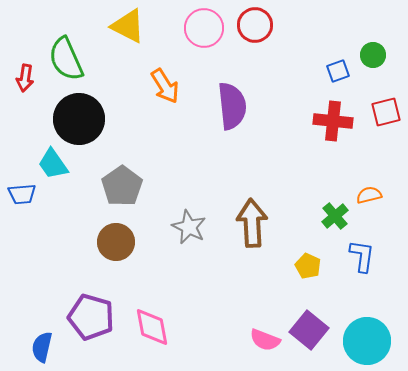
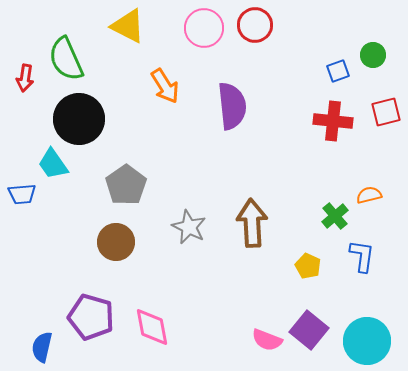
gray pentagon: moved 4 px right, 1 px up
pink semicircle: moved 2 px right
